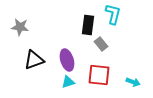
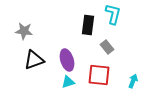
gray star: moved 4 px right, 4 px down
gray rectangle: moved 6 px right, 3 px down
cyan arrow: moved 1 px up; rotated 88 degrees counterclockwise
